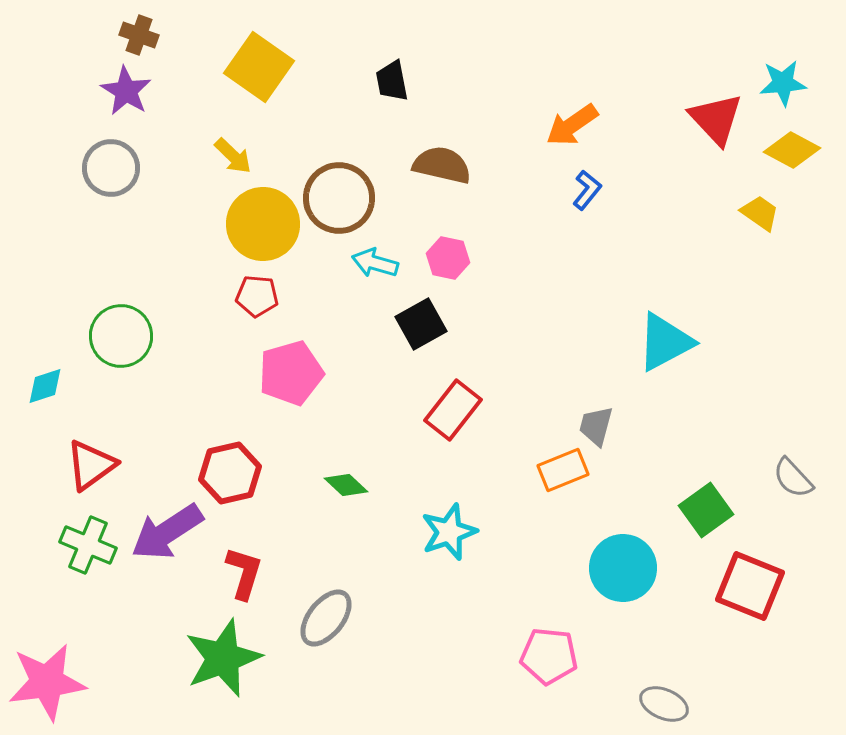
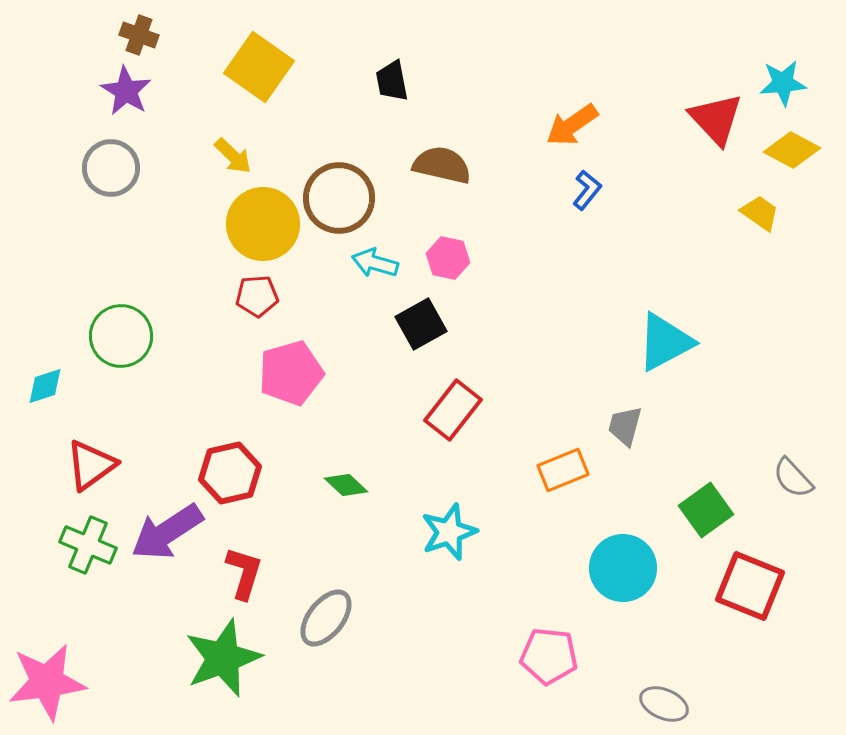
red pentagon at (257, 296): rotated 9 degrees counterclockwise
gray trapezoid at (596, 426): moved 29 px right
